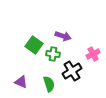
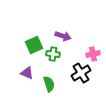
green square: rotated 30 degrees clockwise
pink cross: rotated 16 degrees clockwise
black cross: moved 9 px right, 2 px down
purple triangle: moved 6 px right, 9 px up
